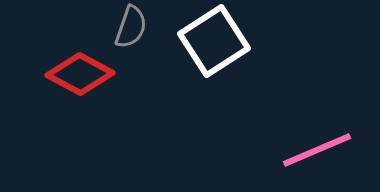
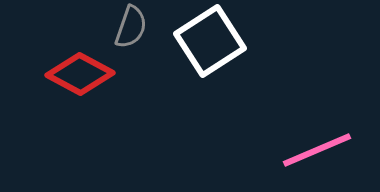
white square: moved 4 px left
